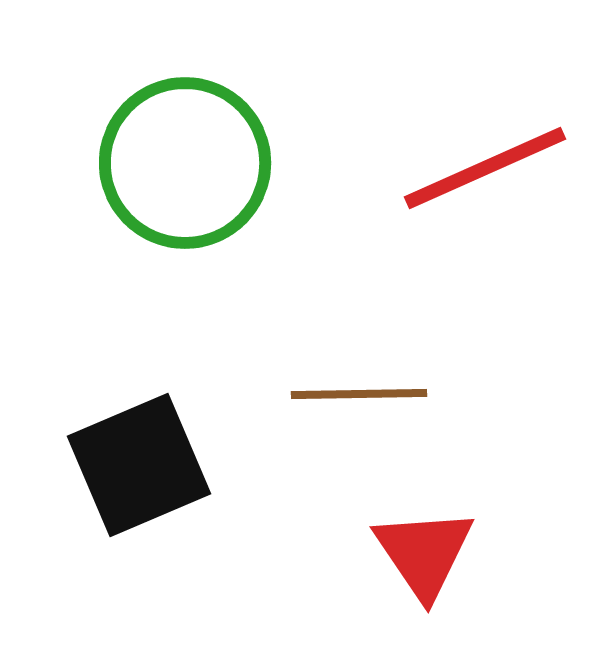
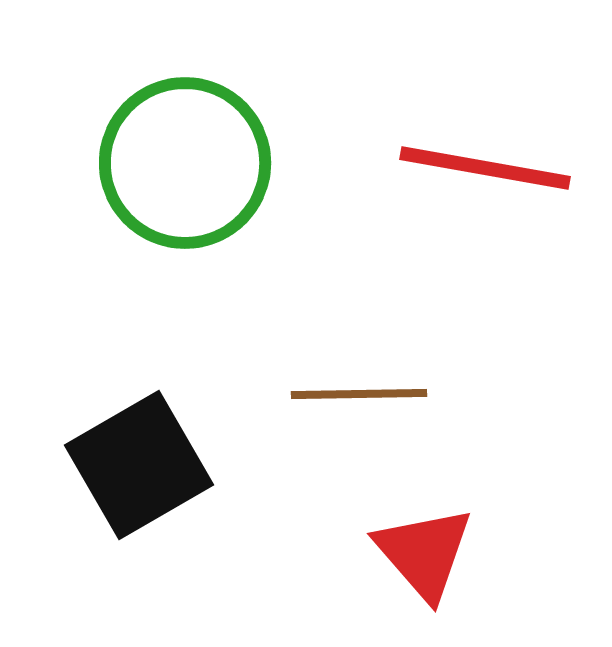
red line: rotated 34 degrees clockwise
black square: rotated 7 degrees counterclockwise
red triangle: rotated 7 degrees counterclockwise
